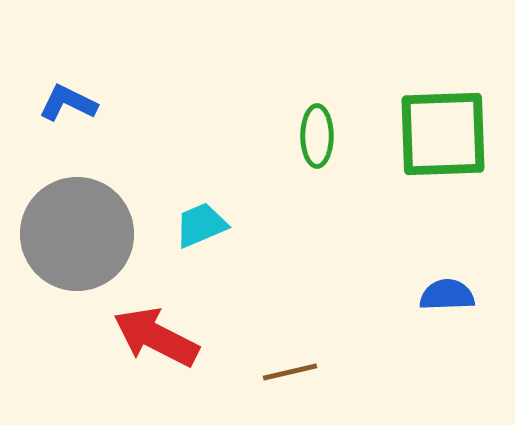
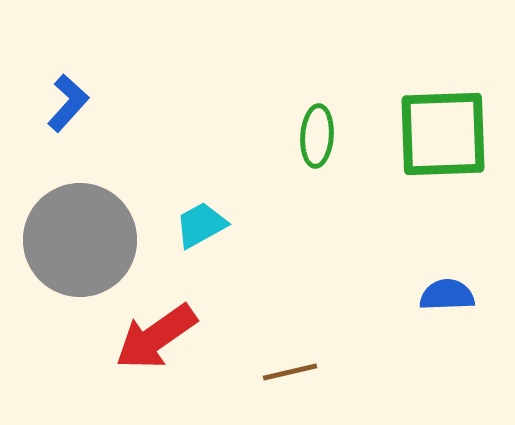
blue L-shape: rotated 106 degrees clockwise
green ellipse: rotated 4 degrees clockwise
cyan trapezoid: rotated 6 degrees counterclockwise
gray circle: moved 3 px right, 6 px down
red arrow: rotated 62 degrees counterclockwise
